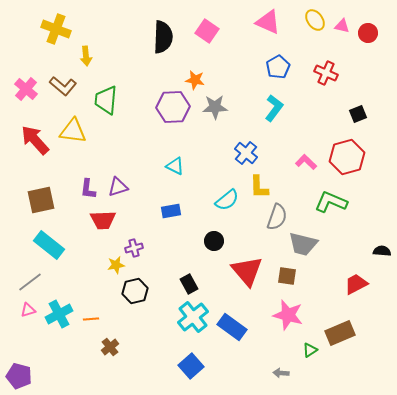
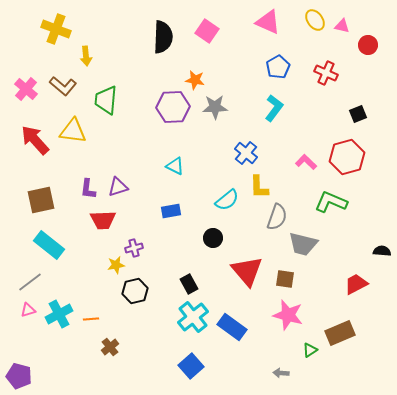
red circle at (368, 33): moved 12 px down
black circle at (214, 241): moved 1 px left, 3 px up
brown square at (287, 276): moved 2 px left, 3 px down
